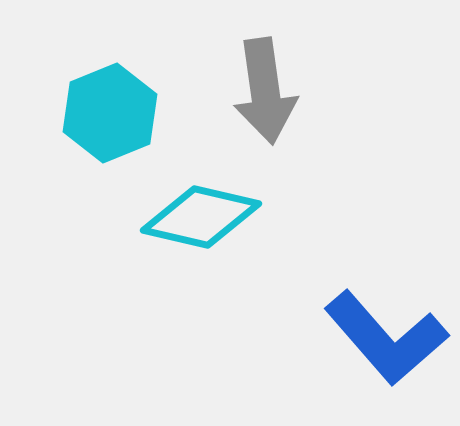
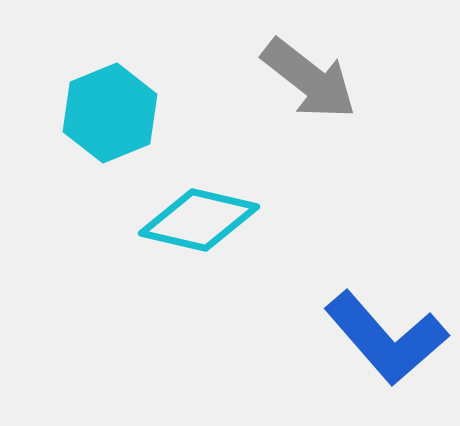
gray arrow: moved 44 px right, 12 px up; rotated 44 degrees counterclockwise
cyan diamond: moved 2 px left, 3 px down
